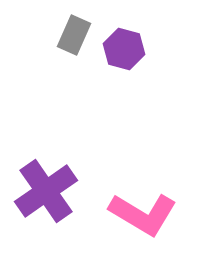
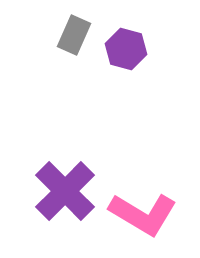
purple hexagon: moved 2 px right
purple cross: moved 19 px right; rotated 10 degrees counterclockwise
